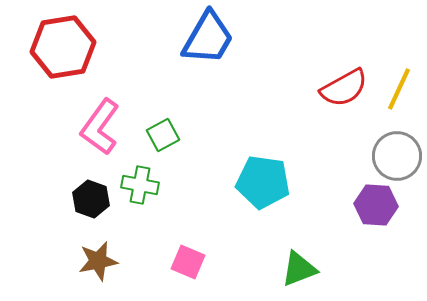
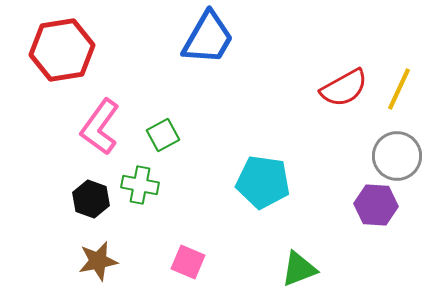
red hexagon: moved 1 px left, 3 px down
